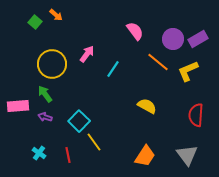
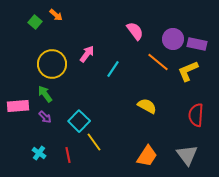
purple rectangle: moved 1 px left, 5 px down; rotated 42 degrees clockwise
purple arrow: rotated 152 degrees counterclockwise
orange trapezoid: moved 2 px right
